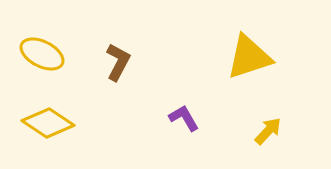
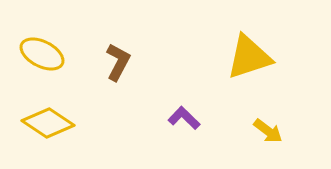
purple L-shape: rotated 16 degrees counterclockwise
yellow arrow: rotated 84 degrees clockwise
